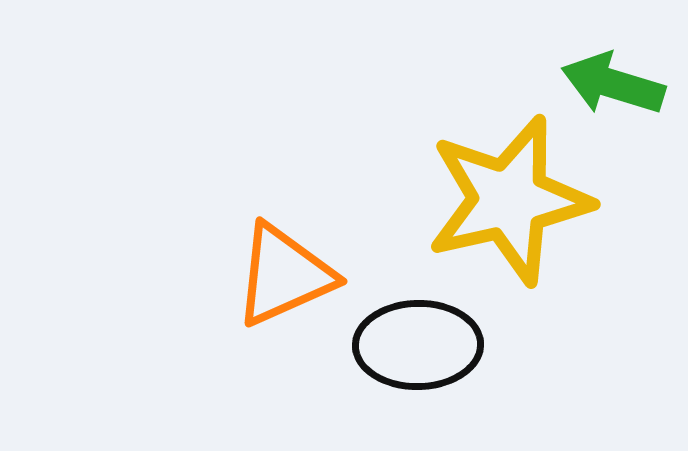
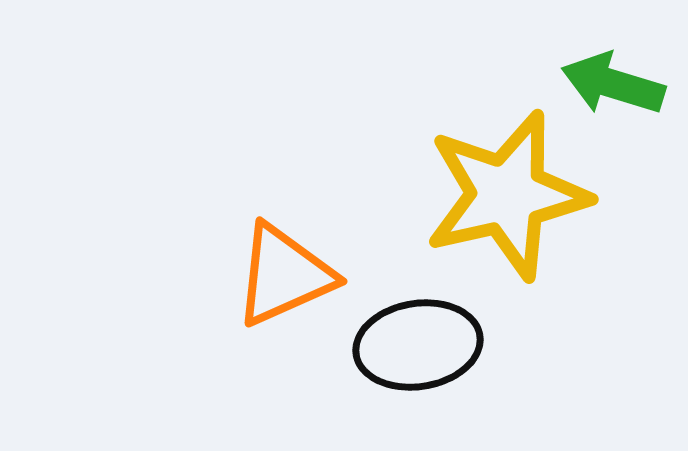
yellow star: moved 2 px left, 5 px up
black ellipse: rotated 8 degrees counterclockwise
